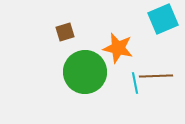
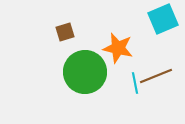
brown line: rotated 20 degrees counterclockwise
